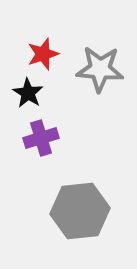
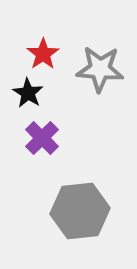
red star: rotated 16 degrees counterclockwise
purple cross: moved 1 px right; rotated 28 degrees counterclockwise
